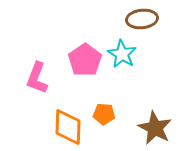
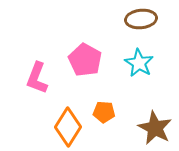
brown ellipse: moved 1 px left
cyan star: moved 17 px right, 9 px down
pink pentagon: rotated 8 degrees counterclockwise
orange pentagon: moved 2 px up
orange diamond: rotated 30 degrees clockwise
